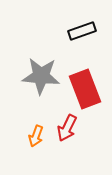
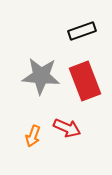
red rectangle: moved 8 px up
red arrow: rotated 92 degrees counterclockwise
orange arrow: moved 3 px left
